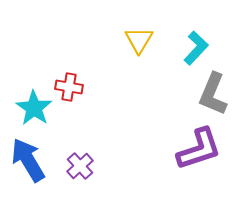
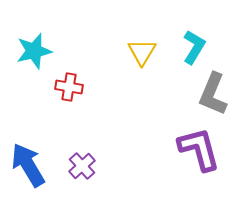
yellow triangle: moved 3 px right, 12 px down
cyan L-shape: moved 2 px left, 1 px up; rotated 12 degrees counterclockwise
cyan star: moved 57 px up; rotated 24 degrees clockwise
purple L-shape: rotated 87 degrees counterclockwise
blue arrow: moved 5 px down
purple cross: moved 2 px right
